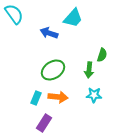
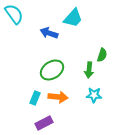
green ellipse: moved 1 px left
cyan rectangle: moved 1 px left
purple rectangle: rotated 30 degrees clockwise
